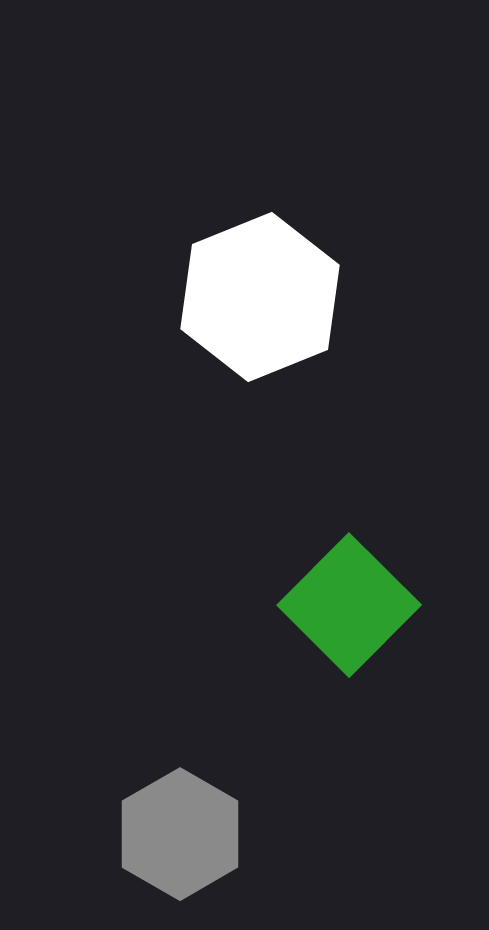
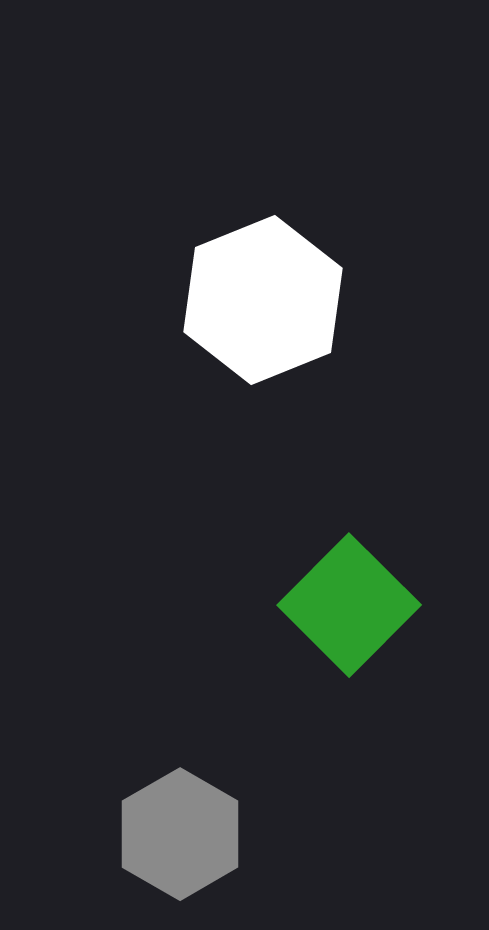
white hexagon: moved 3 px right, 3 px down
